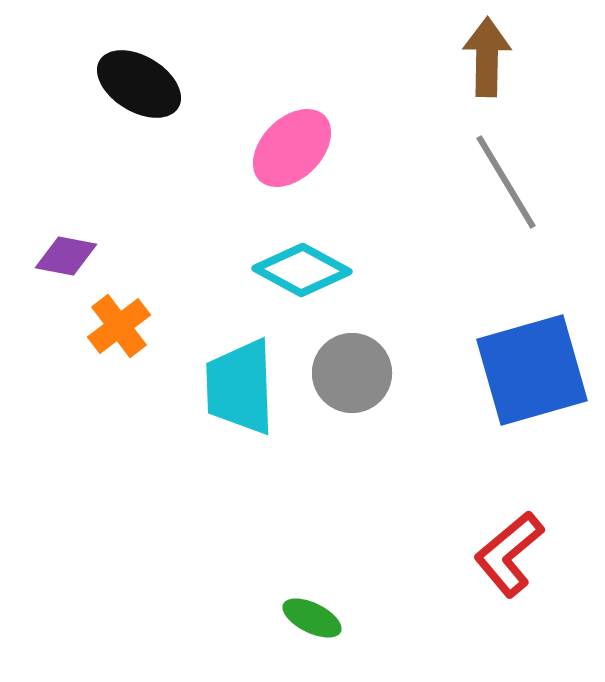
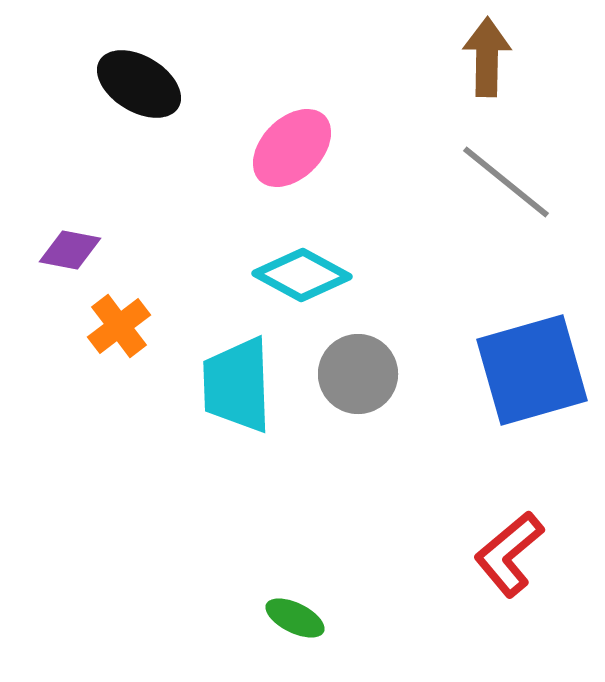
gray line: rotated 20 degrees counterclockwise
purple diamond: moved 4 px right, 6 px up
cyan diamond: moved 5 px down
gray circle: moved 6 px right, 1 px down
cyan trapezoid: moved 3 px left, 2 px up
green ellipse: moved 17 px left
